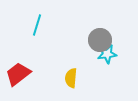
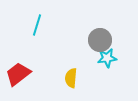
cyan star: moved 4 px down
